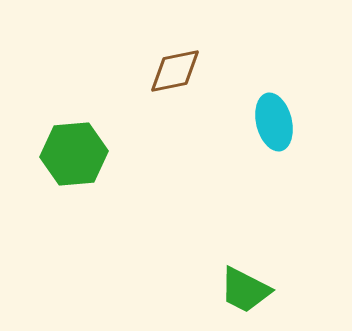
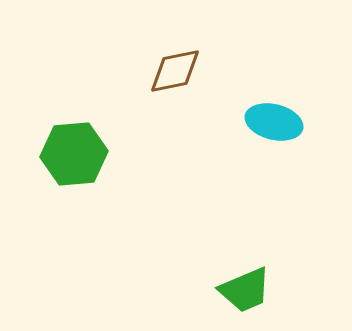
cyan ellipse: rotated 62 degrees counterclockwise
green trapezoid: rotated 50 degrees counterclockwise
